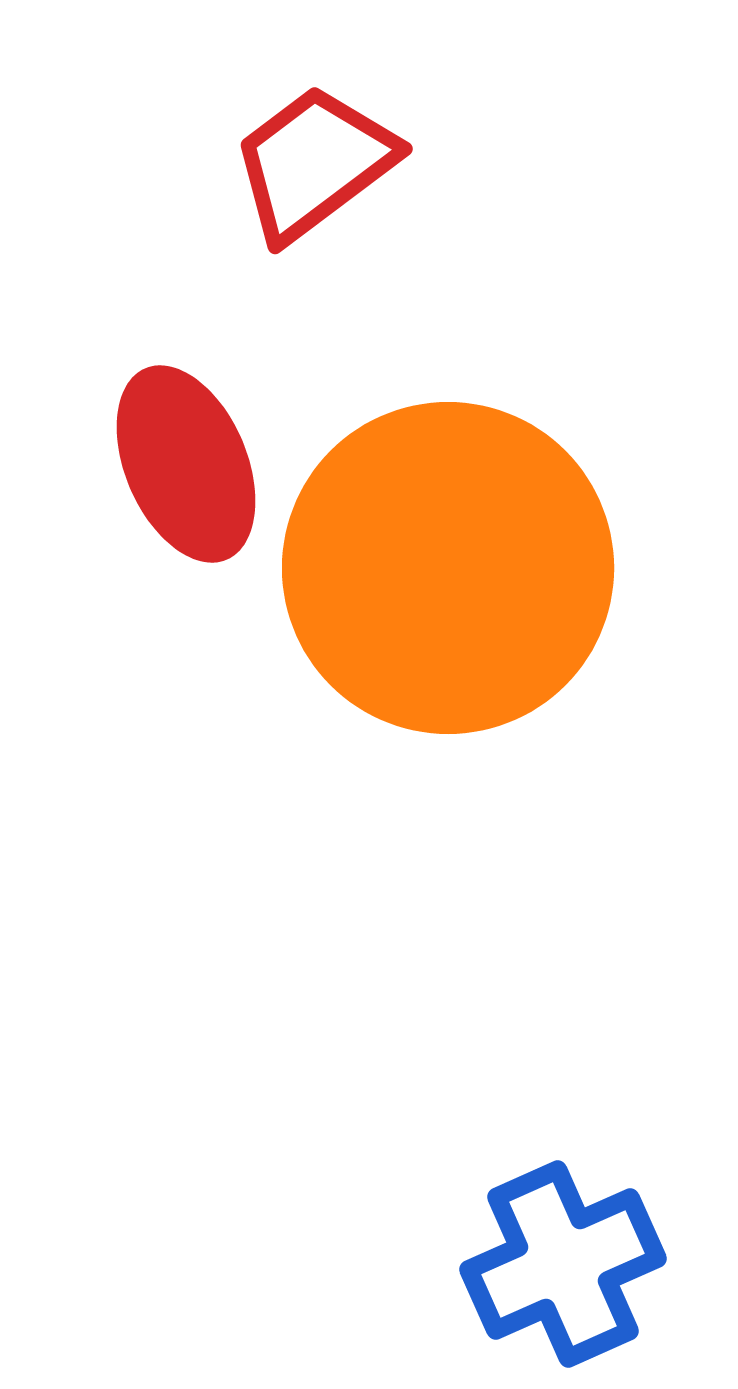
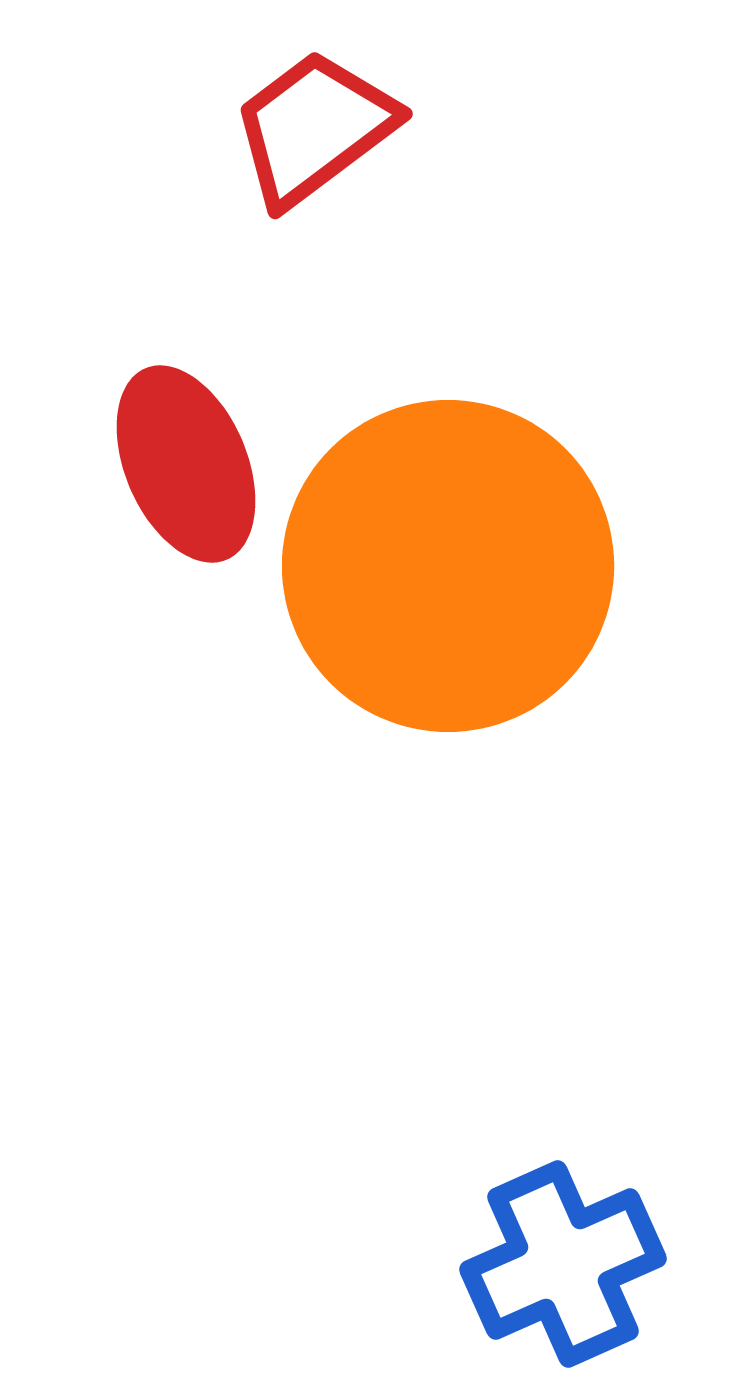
red trapezoid: moved 35 px up
orange circle: moved 2 px up
